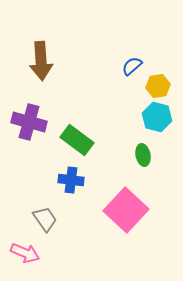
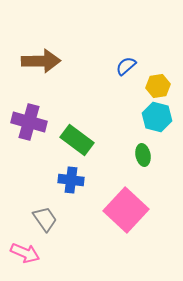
brown arrow: rotated 87 degrees counterclockwise
blue semicircle: moved 6 px left
